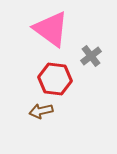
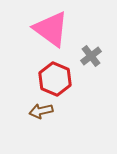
red hexagon: rotated 16 degrees clockwise
